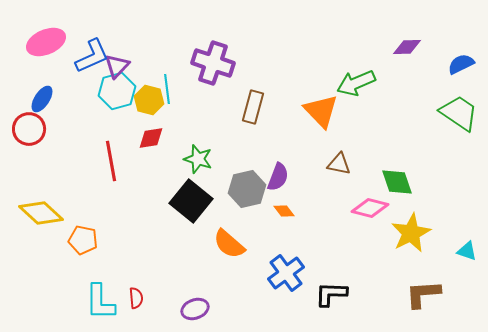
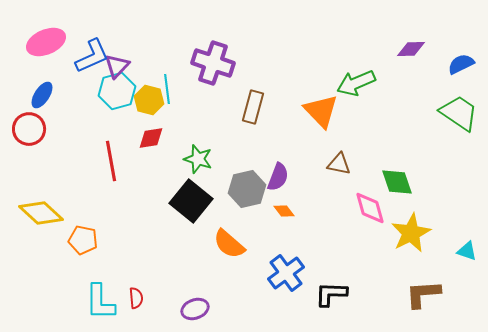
purple diamond: moved 4 px right, 2 px down
blue ellipse: moved 4 px up
pink diamond: rotated 60 degrees clockwise
